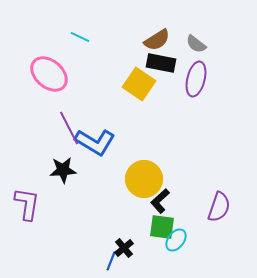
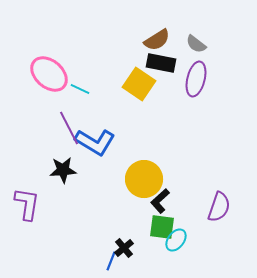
cyan line: moved 52 px down
